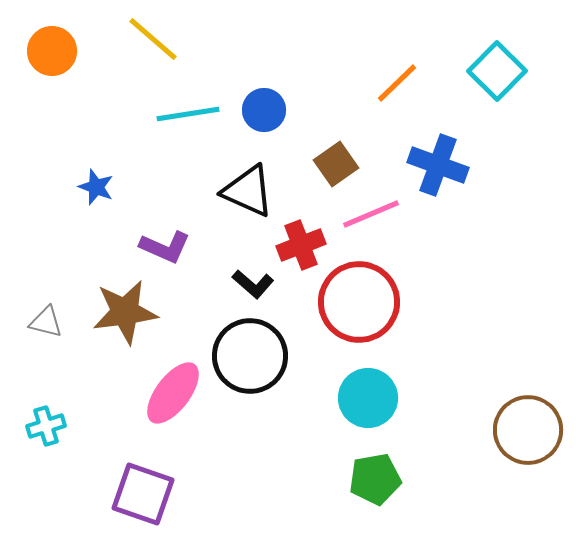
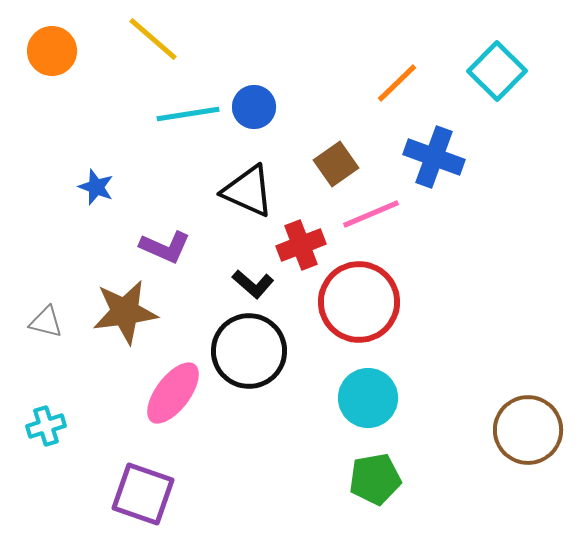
blue circle: moved 10 px left, 3 px up
blue cross: moved 4 px left, 8 px up
black circle: moved 1 px left, 5 px up
